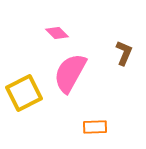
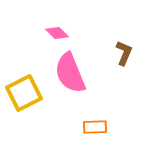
pink semicircle: rotated 51 degrees counterclockwise
